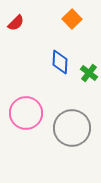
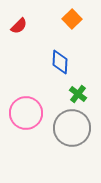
red semicircle: moved 3 px right, 3 px down
green cross: moved 11 px left, 21 px down
